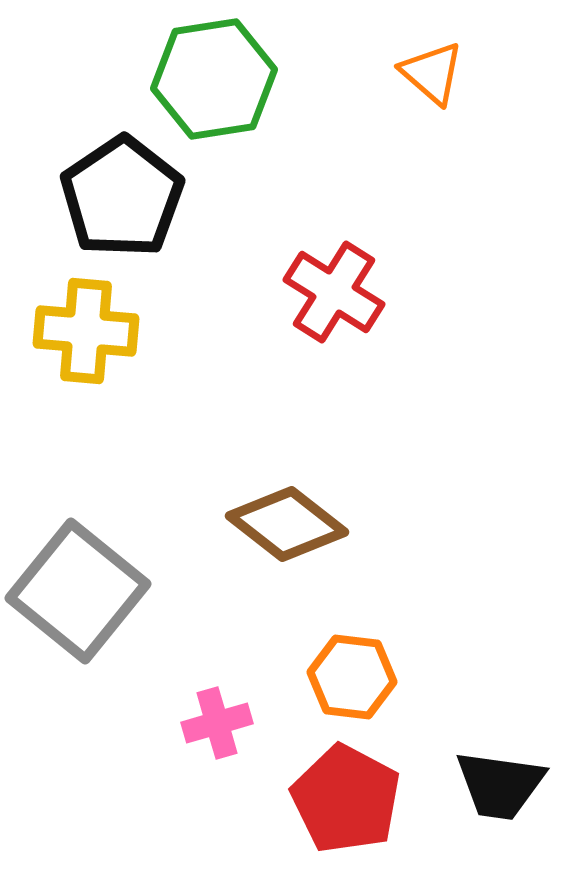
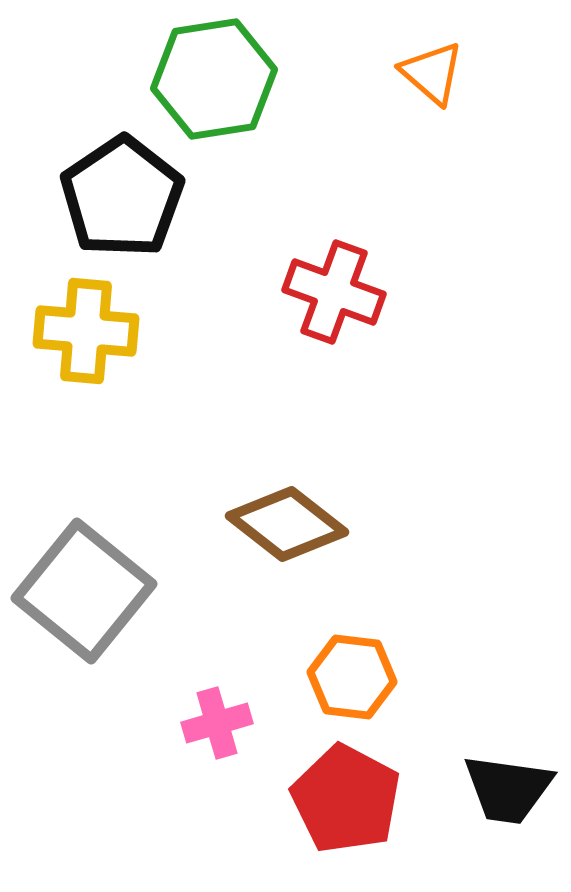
red cross: rotated 12 degrees counterclockwise
gray square: moved 6 px right
black trapezoid: moved 8 px right, 4 px down
